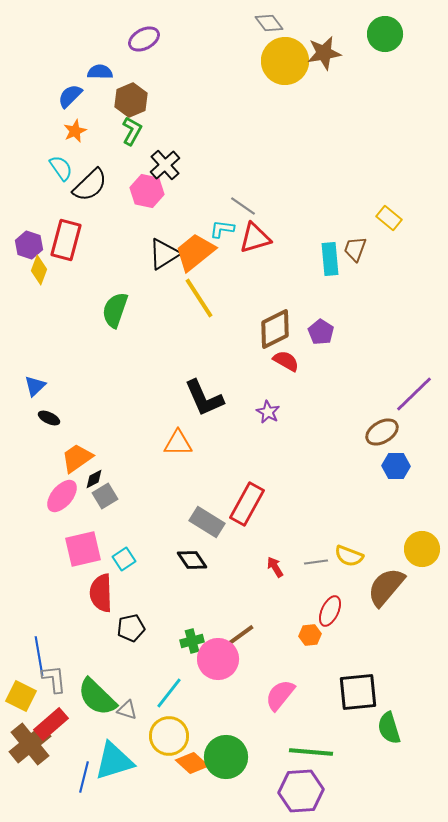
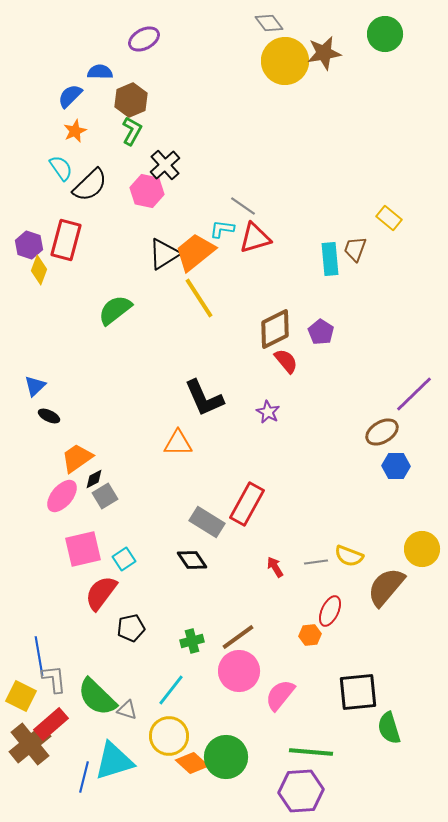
green semicircle at (115, 310): rotated 33 degrees clockwise
red semicircle at (286, 361): rotated 20 degrees clockwise
black ellipse at (49, 418): moved 2 px up
red semicircle at (101, 593): rotated 39 degrees clockwise
pink circle at (218, 659): moved 21 px right, 12 px down
cyan line at (169, 693): moved 2 px right, 3 px up
